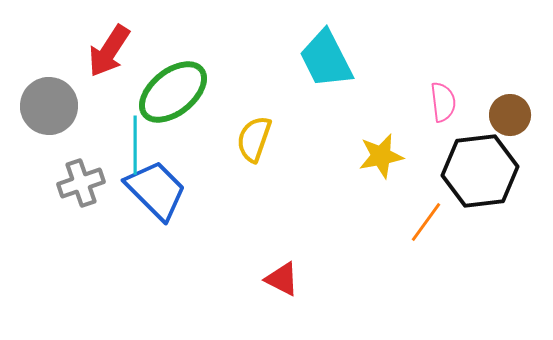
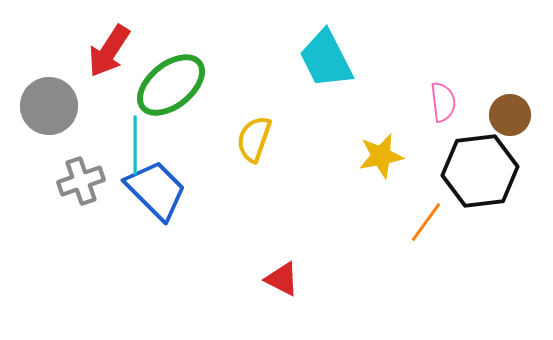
green ellipse: moved 2 px left, 7 px up
gray cross: moved 2 px up
